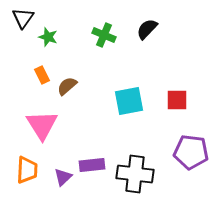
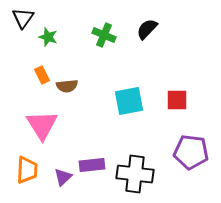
brown semicircle: rotated 145 degrees counterclockwise
